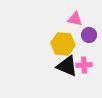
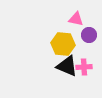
pink triangle: moved 1 px right
pink cross: moved 2 px down
